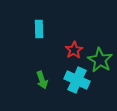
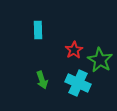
cyan rectangle: moved 1 px left, 1 px down
cyan cross: moved 1 px right, 3 px down
